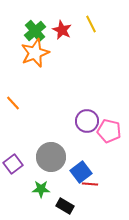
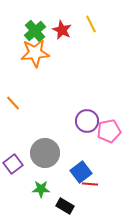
orange star: rotated 16 degrees clockwise
pink pentagon: rotated 25 degrees counterclockwise
gray circle: moved 6 px left, 4 px up
